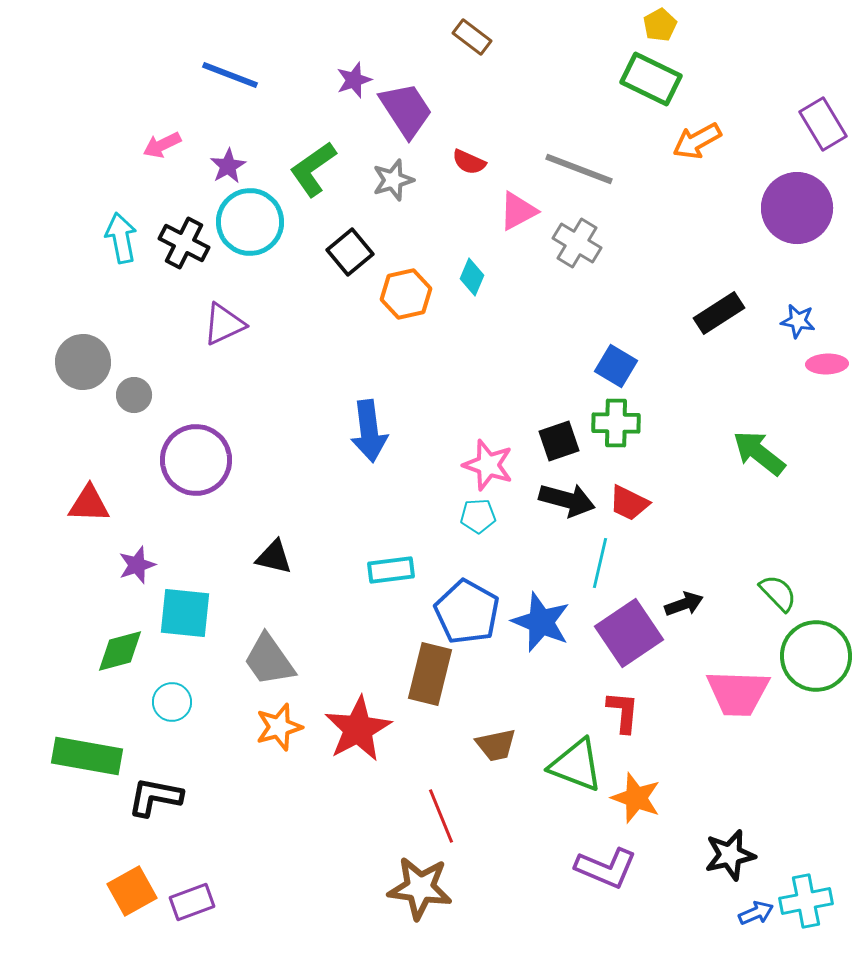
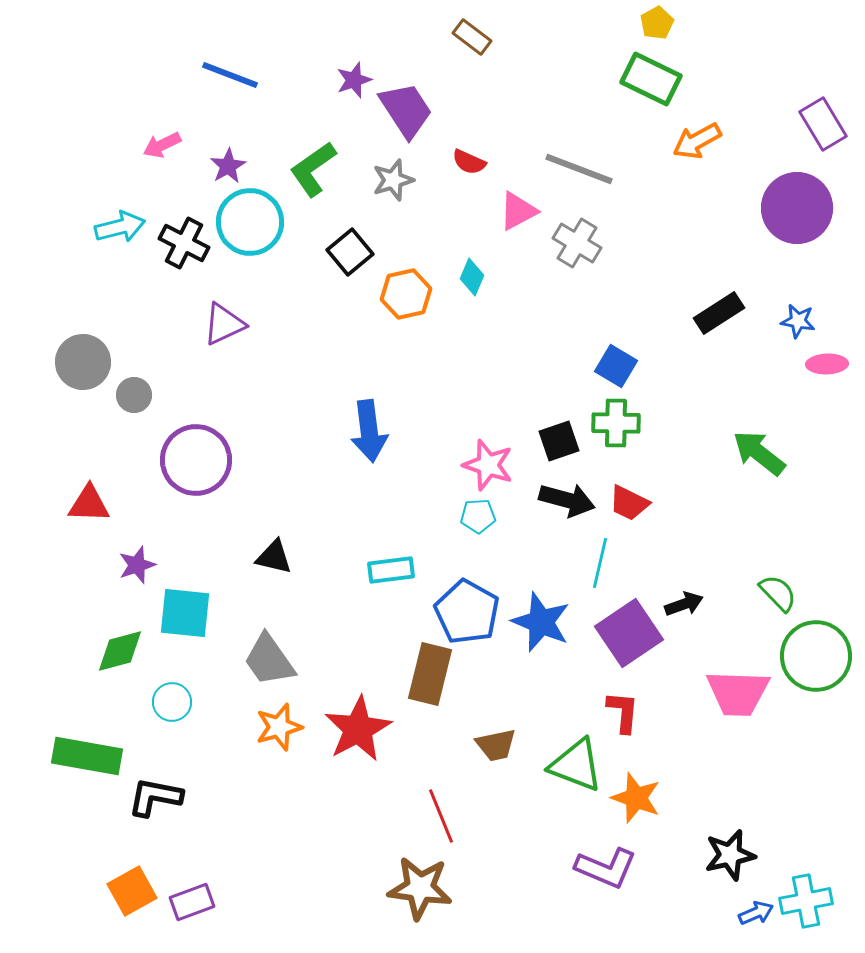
yellow pentagon at (660, 25): moved 3 px left, 2 px up
cyan arrow at (121, 238): moved 1 px left, 11 px up; rotated 87 degrees clockwise
